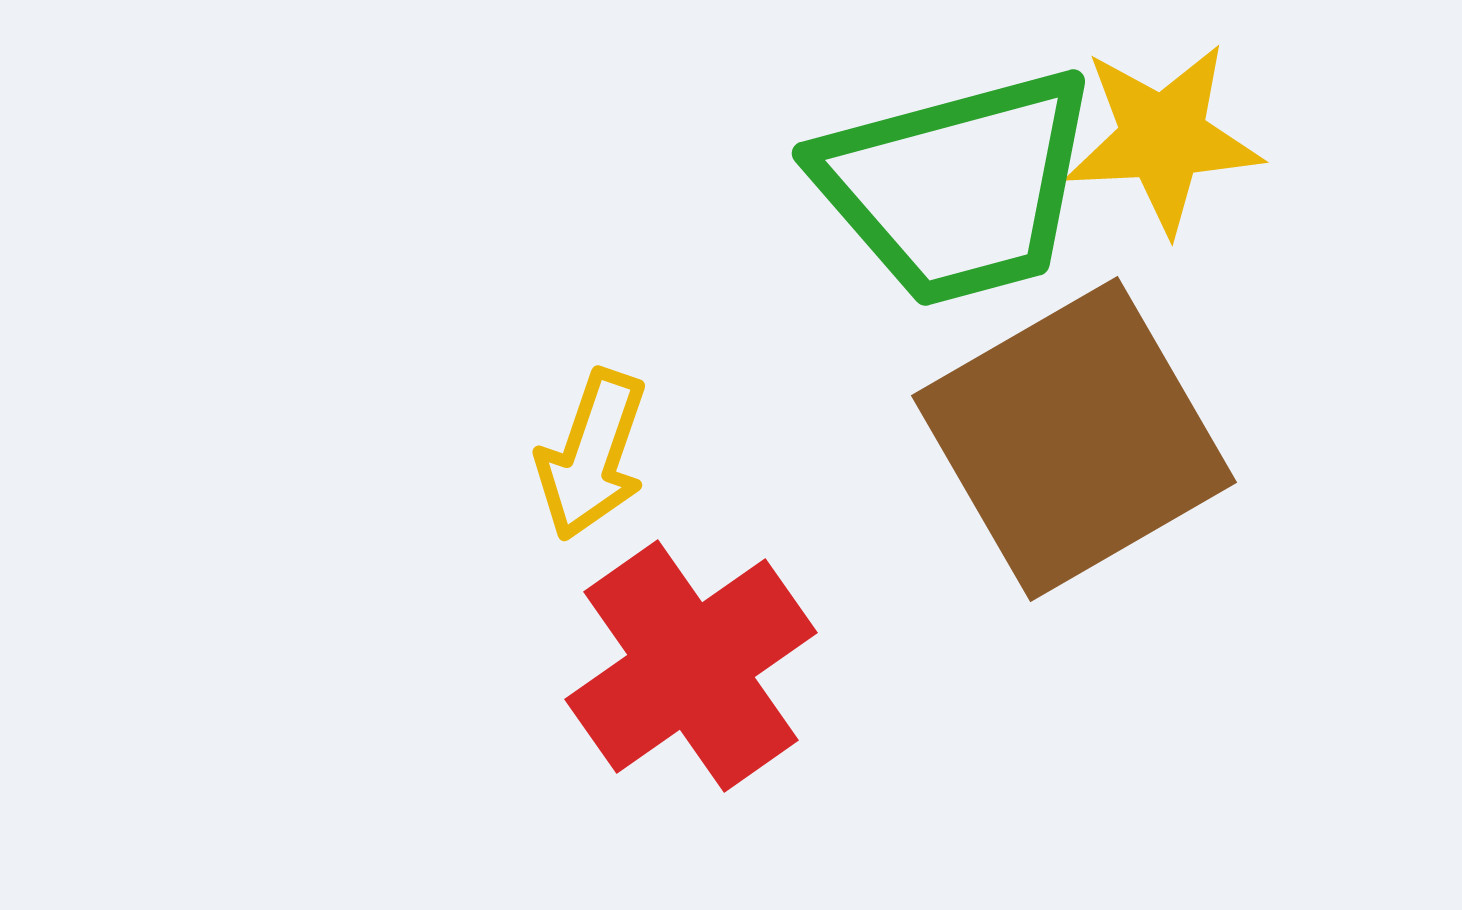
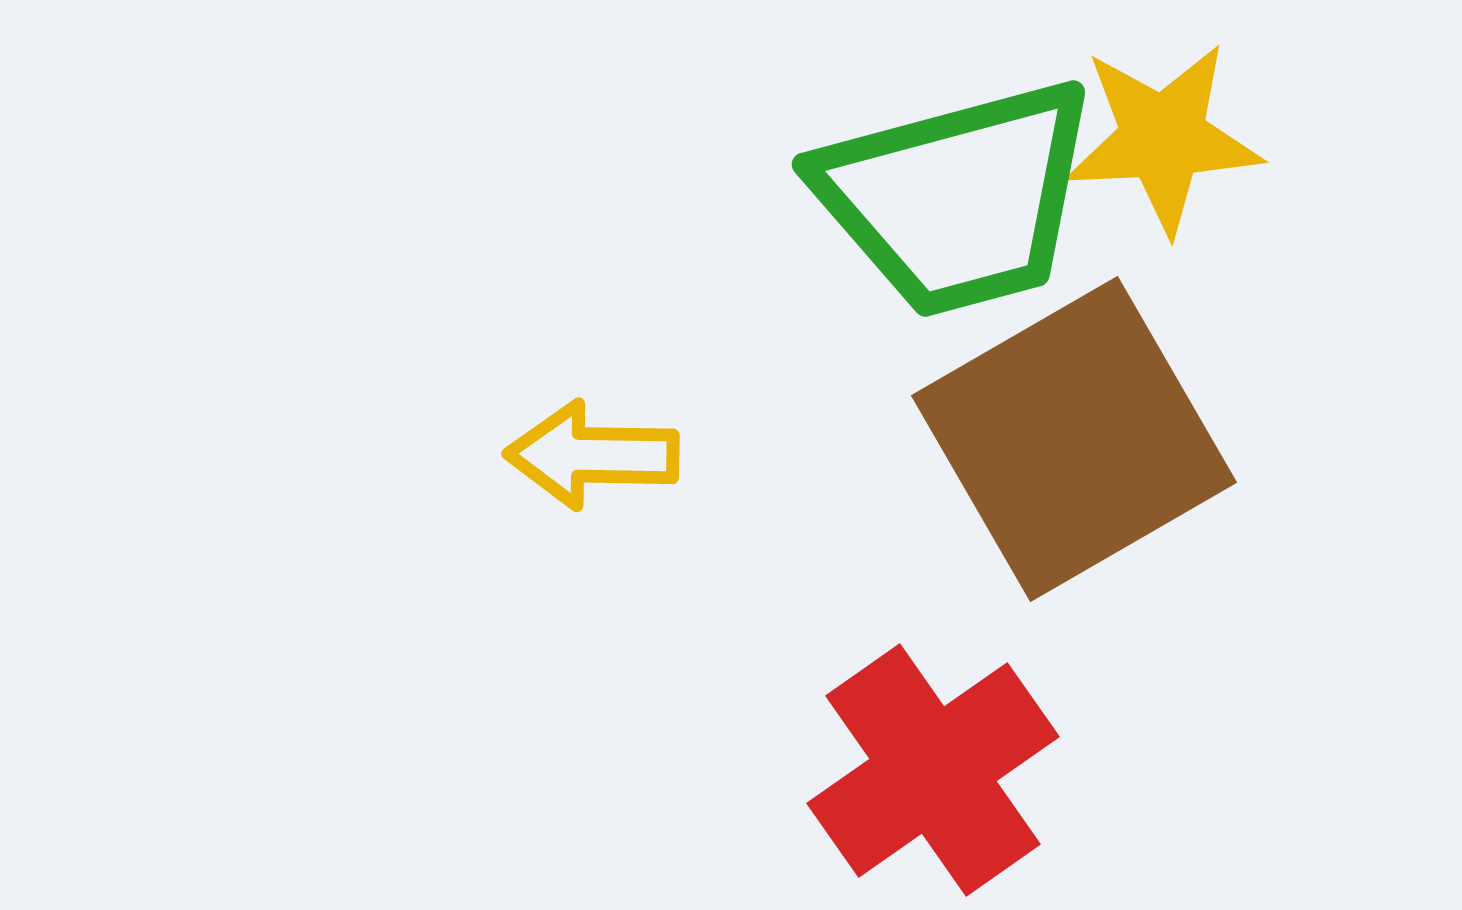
green trapezoid: moved 11 px down
yellow arrow: rotated 72 degrees clockwise
red cross: moved 242 px right, 104 px down
